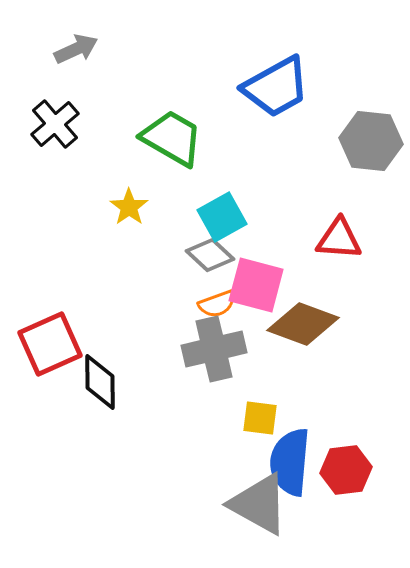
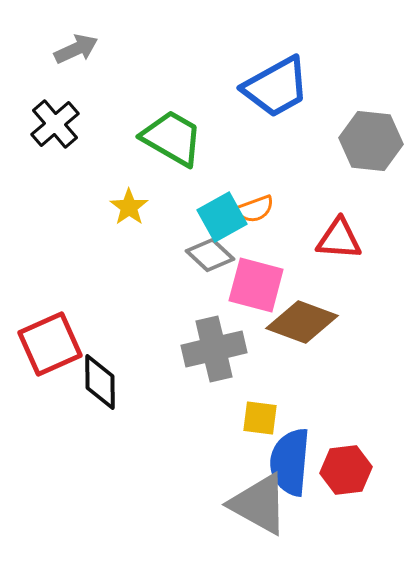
orange semicircle: moved 38 px right, 95 px up
brown diamond: moved 1 px left, 2 px up
